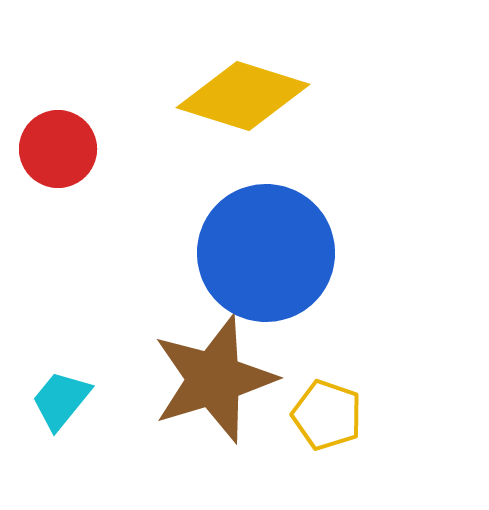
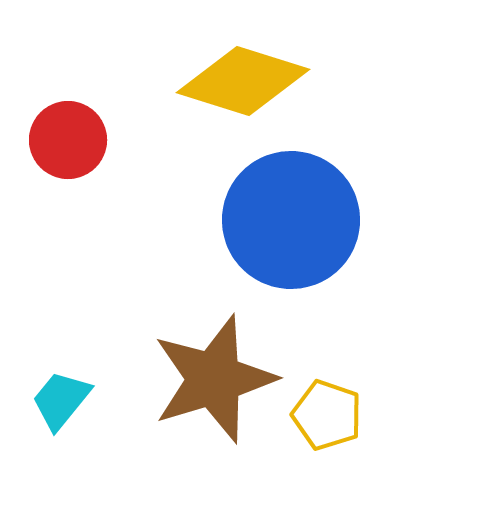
yellow diamond: moved 15 px up
red circle: moved 10 px right, 9 px up
blue circle: moved 25 px right, 33 px up
